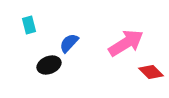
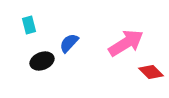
black ellipse: moved 7 px left, 4 px up
